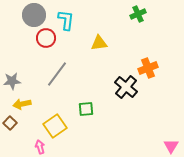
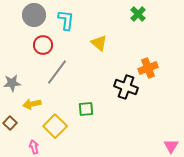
green cross: rotated 21 degrees counterclockwise
red circle: moved 3 px left, 7 px down
yellow triangle: rotated 48 degrees clockwise
gray line: moved 2 px up
gray star: moved 2 px down
black cross: rotated 20 degrees counterclockwise
yellow arrow: moved 10 px right
yellow square: rotated 10 degrees counterclockwise
pink arrow: moved 6 px left
